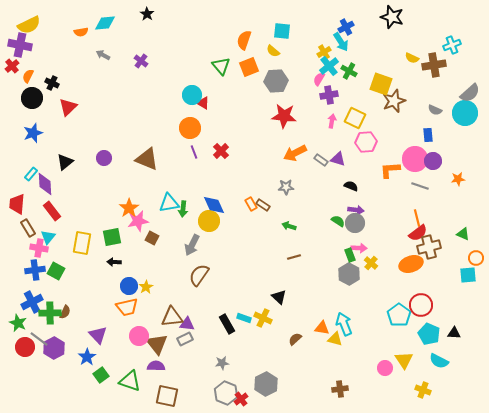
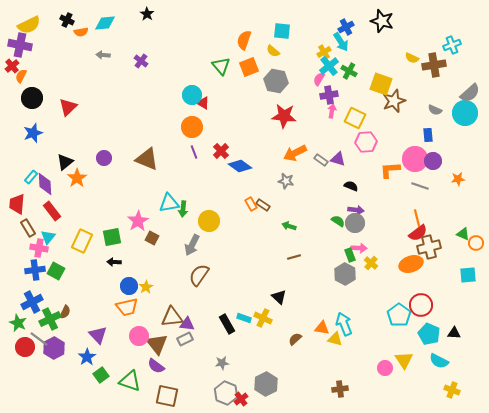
black star at (392, 17): moved 10 px left, 4 px down
gray arrow at (103, 55): rotated 24 degrees counterclockwise
orange semicircle at (28, 76): moved 7 px left
gray hexagon at (276, 81): rotated 15 degrees clockwise
black cross at (52, 83): moved 15 px right, 63 px up
pink arrow at (332, 121): moved 10 px up
orange circle at (190, 128): moved 2 px right, 1 px up
cyan rectangle at (31, 174): moved 3 px down
gray star at (286, 187): moved 6 px up; rotated 14 degrees clockwise
blue diamond at (214, 205): moved 26 px right, 39 px up; rotated 30 degrees counterclockwise
orange star at (129, 208): moved 52 px left, 30 px up
pink star at (138, 221): rotated 20 degrees counterclockwise
yellow rectangle at (82, 243): moved 2 px up; rotated 15 degrees clockwise
orange circle at (476, 258): moved 15 px up
gray hexagon at (349, 274): moved 4 px left
green cross at (50, 313): moved 6 px down; rotated 25 degrees counterclockwise
purple semicircle at (156, 366): rotated 144 degrees counterclockwise
yellow cross at (423, 390): moved 29 px right
